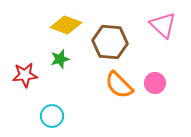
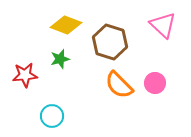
brown hexagon: rotated 12 degrees clockwise
